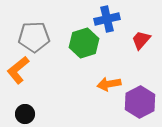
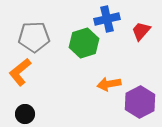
red trapezoid: moved 9 px up
orange L-shape: moved 2 px right, 2 px down
